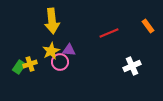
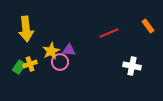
yellow arrow: moved 26 px left, 8 px down
white cross: rotated 36 degrees clockwise
